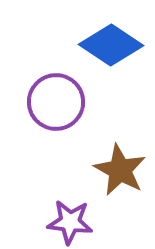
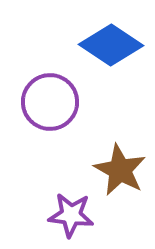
purple circle: moved 6 px left
purple star: moved 1 px right, 7 px up
